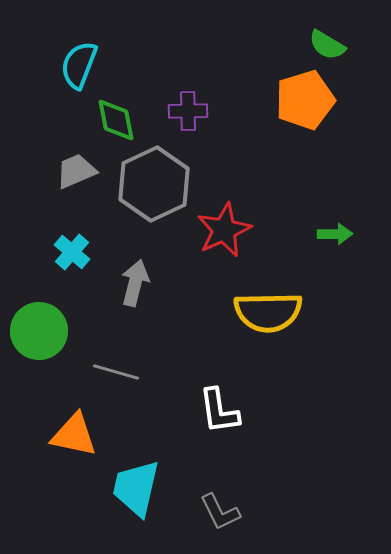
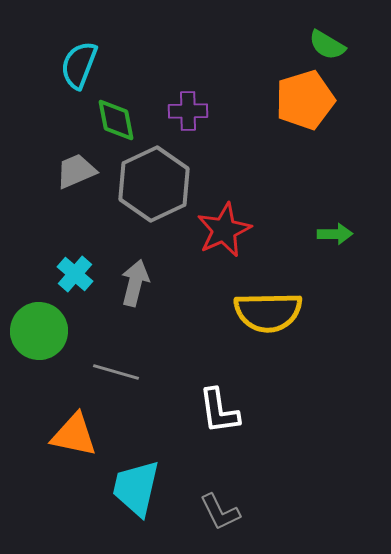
cyan cross: moved 3 px right, 22 px down
